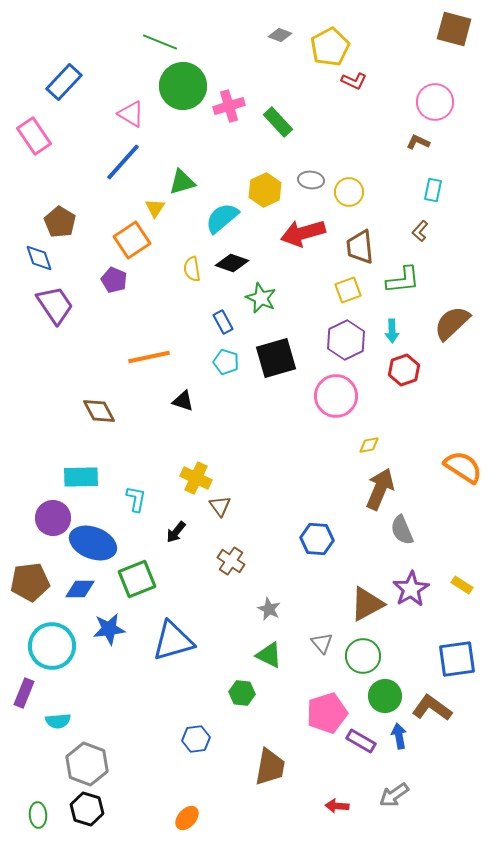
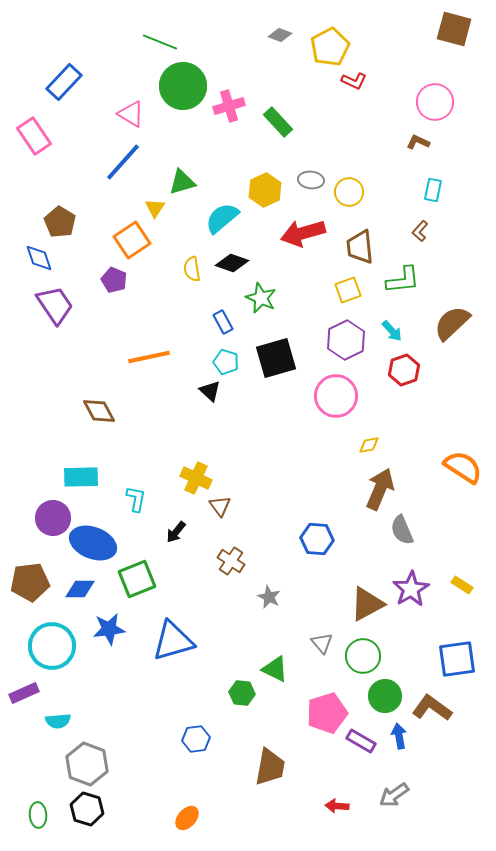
cyan arrow at (392, 331): rotated 40 degrees counterclockwise
black triangle at (183, 401): moved 27 px right, 10 px up; rotated 25 degrees clockwise
gray star at (269, 609): moved 12 px up
green triangle at (269, 655): moved 6 px right, 14 px down
purple rectangle at (24, 693): rotated 44 degrees clockwise
